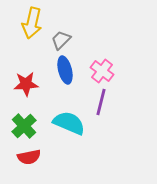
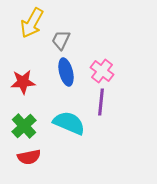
yellow arrow: rotated 16 degrees clockwise
gray trapezoid: rotated 20 degrees counterclockwise
blue ellipse: moved 1 px right, 2 px down
red star: moved 3 px left, 2 px up
purple line: rotated 8 degrees counterclockwise
